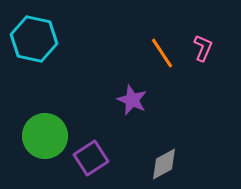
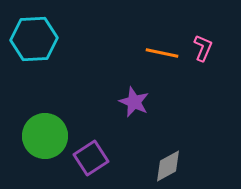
cyan hexagon: rotated 15 degrees counterclockwise
orange line: rotated 44 degrees counterclockwise
purple star: moved 2 px right, 2 px down
gray diamond: moved 4 px right, 2 px down
